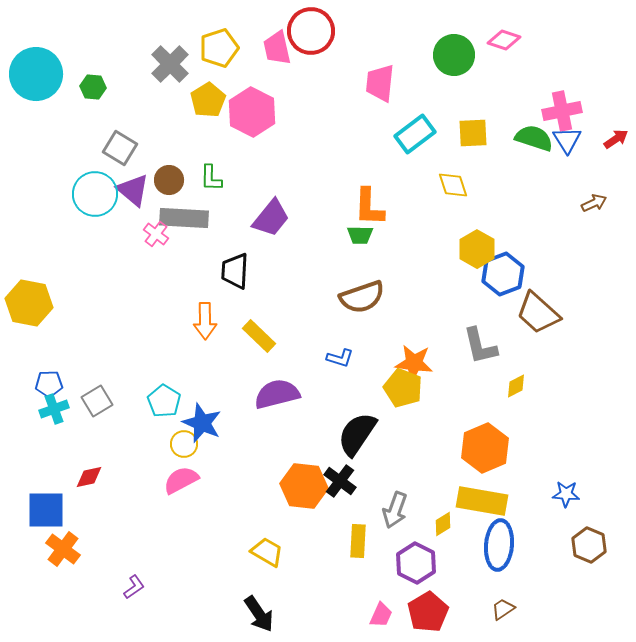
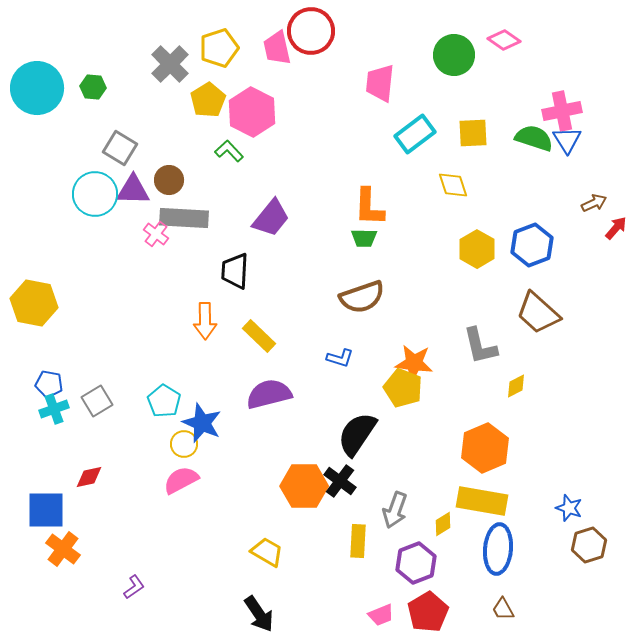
pink diamond at (504, 40): rotated 16 degrees clockwise
cyan circle at (36, 74): moved 1 px right, 14 px down
red arrow at (616, 139): moved 89 px down; rotated 15 degrees counterclockwise
green L-shape at (211, 178): moved 18 px right, 27 px up; rotated 136 degrees clockwise
purple triangle at (133, 190): rotated 39 degrees counterclockwise
green trapezoid at (360, 235): moved 4 px right, 3 px down
blue hexagon at (503, 274): moved 29 px right, 29 px up
yellow hexagon at (29, 303): moved 5 px right
blue pentagon at (49, 384): rotated 12 degrees clockwise
purple semicircle at (277, 394): moved 8 px left
orange hexagon at (304, 486): rotated 6 degrees counterclockwise
blue star at (566, 494): moved 3 px right, 14 px down; rotated 16 degrees clockwise
blue ellipse at (499, 545): moved 1 px left, 4 px down
brown hexagon at (589, 545): rotated 20 degrees clockwise
purple hexagon at (416, 563): rotated 12 degrees clockwise
brown trapezoid at (503, 609): rotated 85 degrees counterclockwise
pink trapezoid at (381, 615): rotated 44 degrees clockwise
